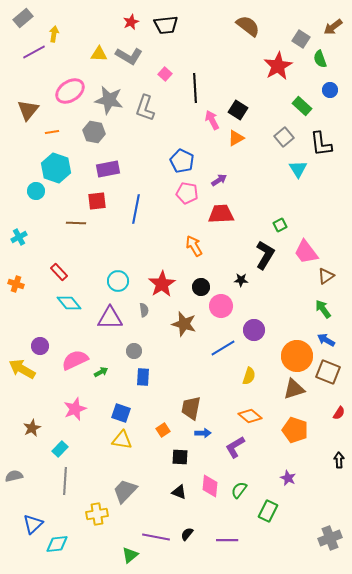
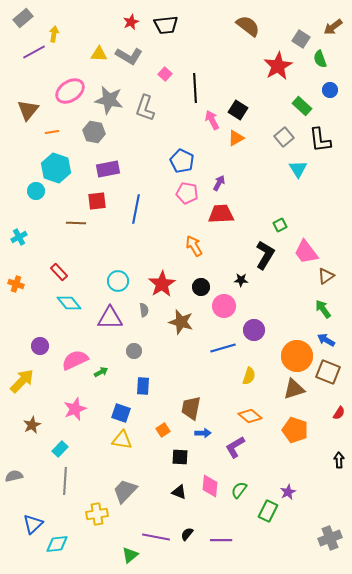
black L-shape at (321, 144): moved 1 px left, 4 px up
purple arrow at (219, 180): moved 3 px down; rotated 28 degrees counterclockwise
pink circle at (221, 306): moved 3 px right
brown star at (184, 324): moved 3 px left, 2 px up
blue line at (223, 348): rotated 15 degrees clockwise
yellow arrow at (22, 369): moved 12 px down; rotated 104 degrees clockwise
blue rectangle at (143, 377): moved 9 px down
brown star at (32, 428): moved 3 px up
purple star at (288, 478): moved 14 px down; rotated 21 degrees clockwise
purple line at (227, 540): moved 6 px left
